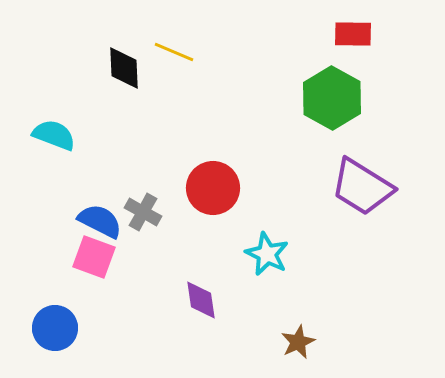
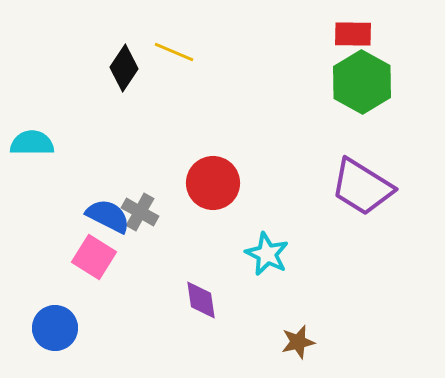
black diamond: rotated 36 degrees clockwise
green hexagon: moved 30 px right, 16 px up
cyan semicircle: moved 22 px left, 8 px down; rotated 21 degrees counterclockwise
red circle: moved 5 px up
gray cross: moved 3 px left
blue semicircle: moved 8 px right, 5 px up
pink square: rotated 12 degrees clockwise
brown star: rotated 12 degrees clockwise
